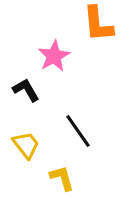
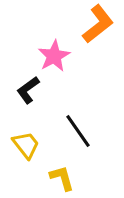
orange L-shape: rotated 123 degrees counterclockwise
black L-shape: moved 2 px right; rotated 96 degrees counterclockwise
